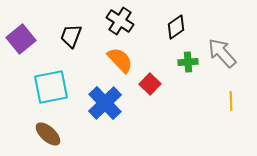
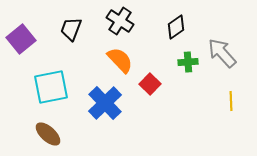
black trapezoid: moved 7 px up
